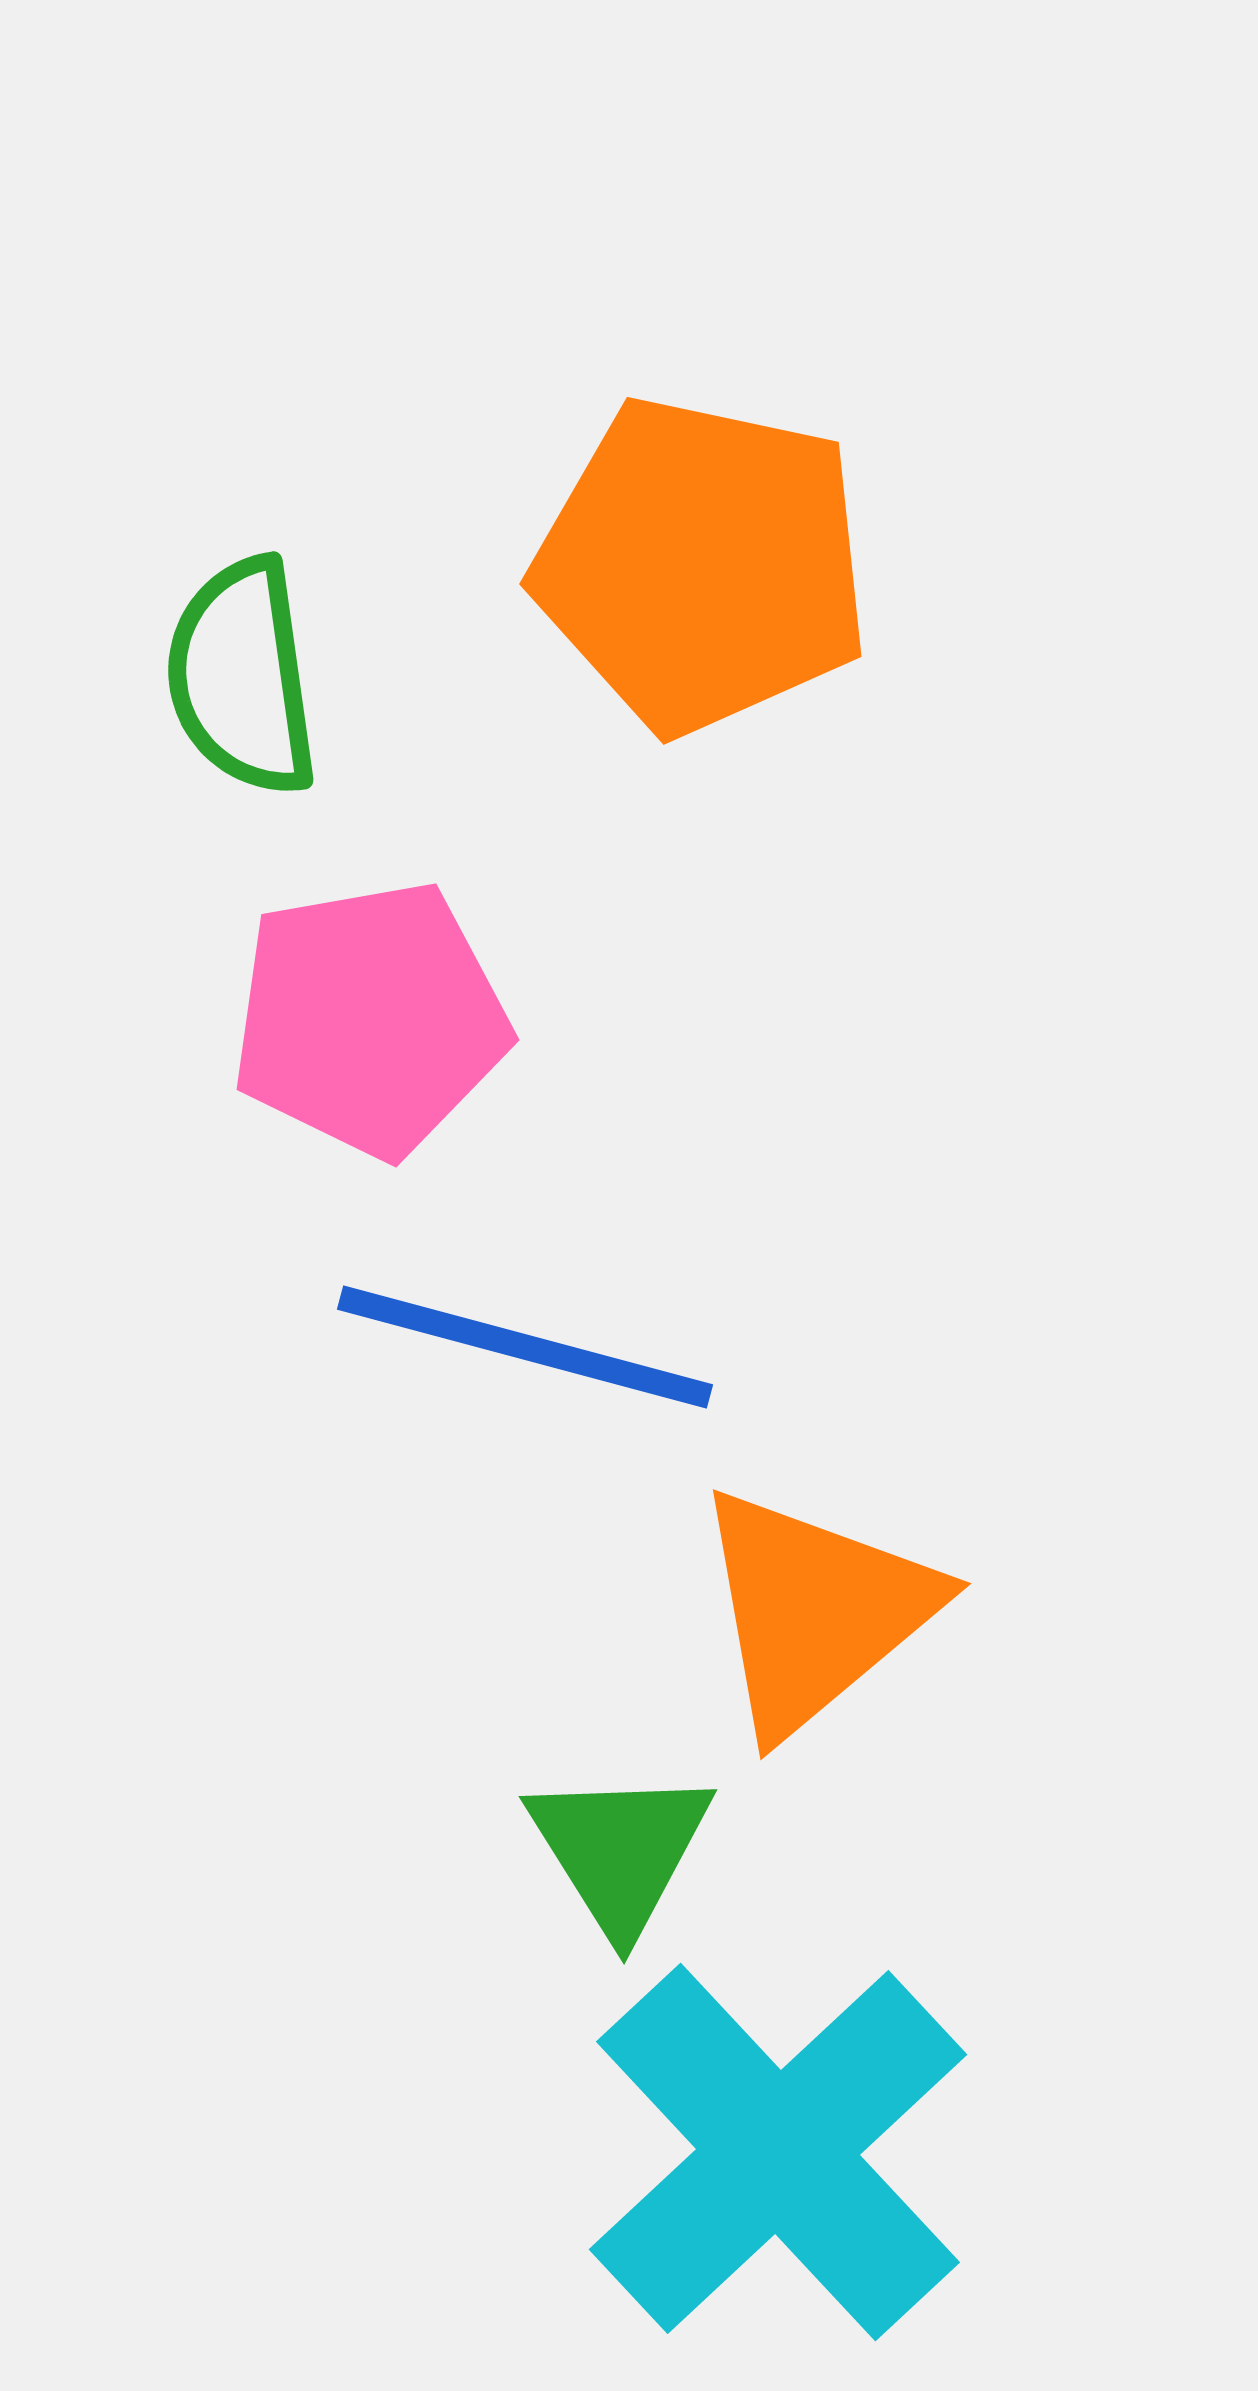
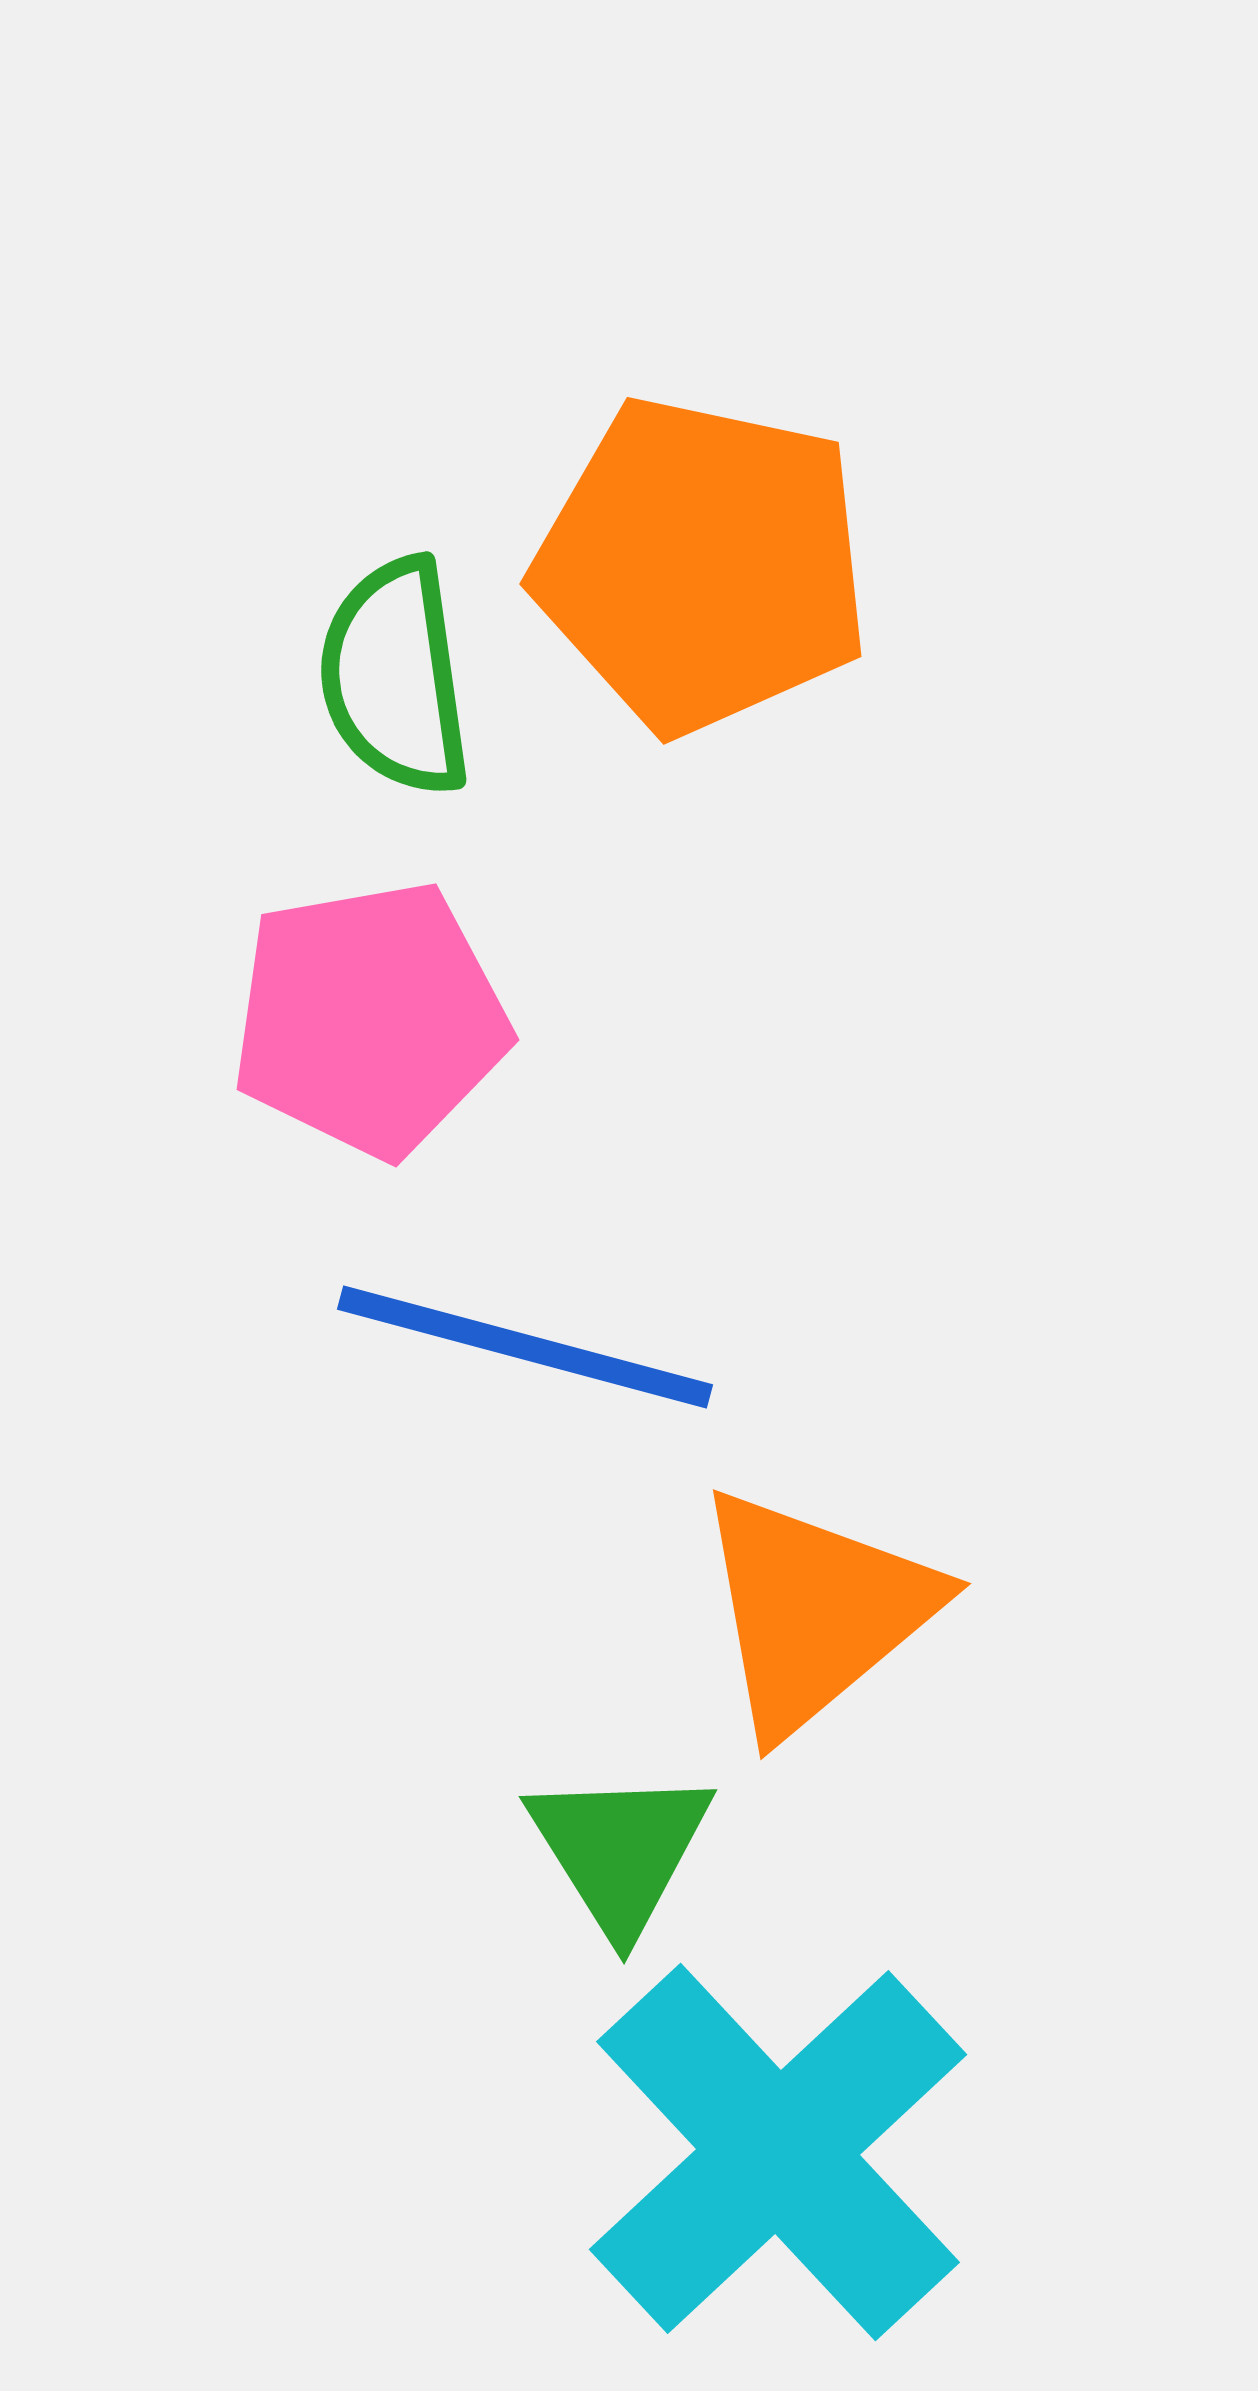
green semicircle: moved 153 px right
